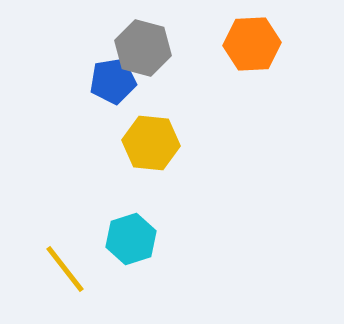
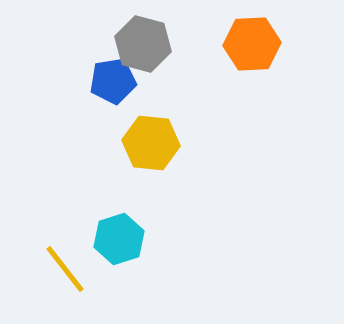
gray hexagon: moved 4 px up
cyan hexagon: moved 12 px left
